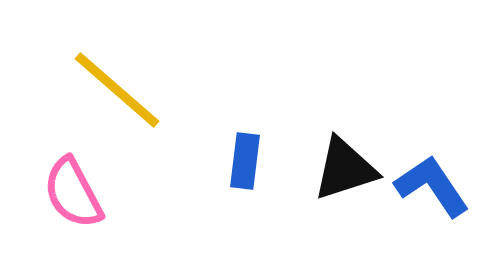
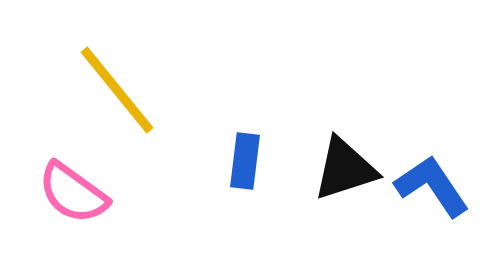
yellow line: rotated 10 degrees clockwise
pink semicircle: rotated 26 degrees counterclockwise
